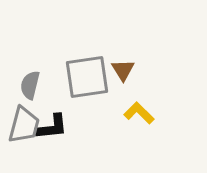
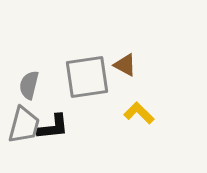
brown triangle: moved 2 px right, 5 px up; rotated 30 degrees counterclockwise
gray semicircle: moved 1 px left
black L-shape: moved 1 px right
